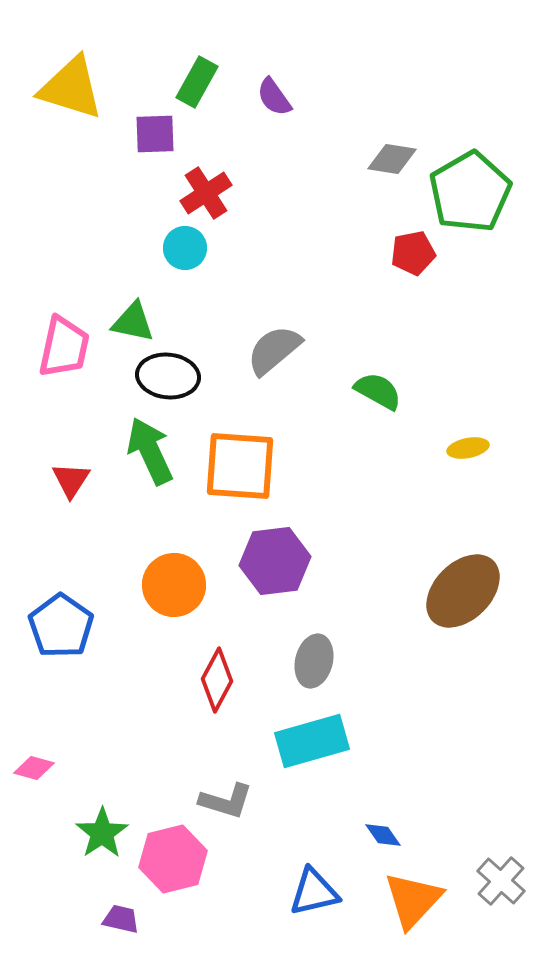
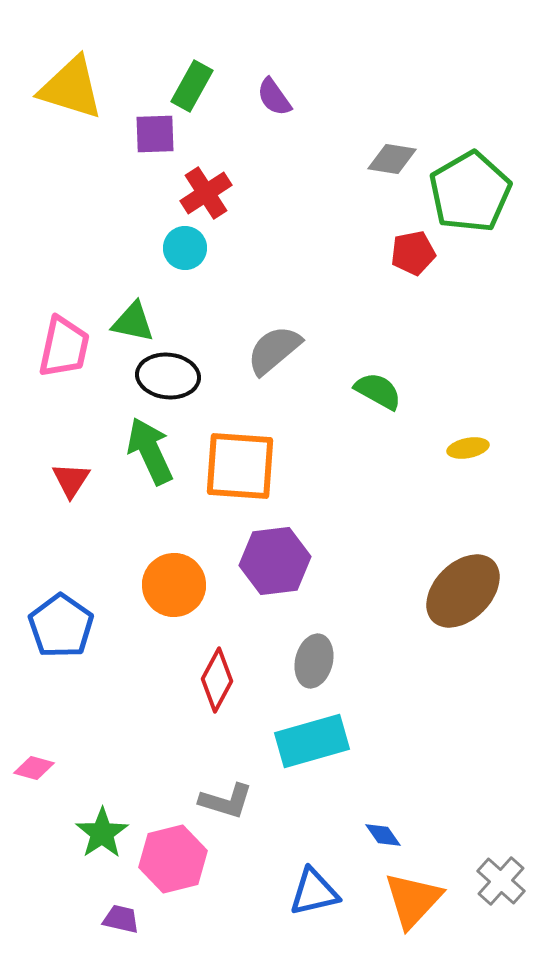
green rectangle: moved 5 px left, 4 px down
